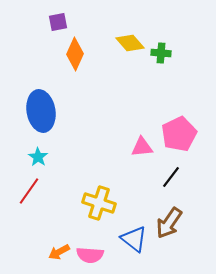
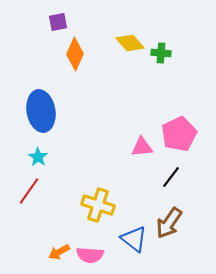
yellow cross: moved 1 px left, 2 px down
